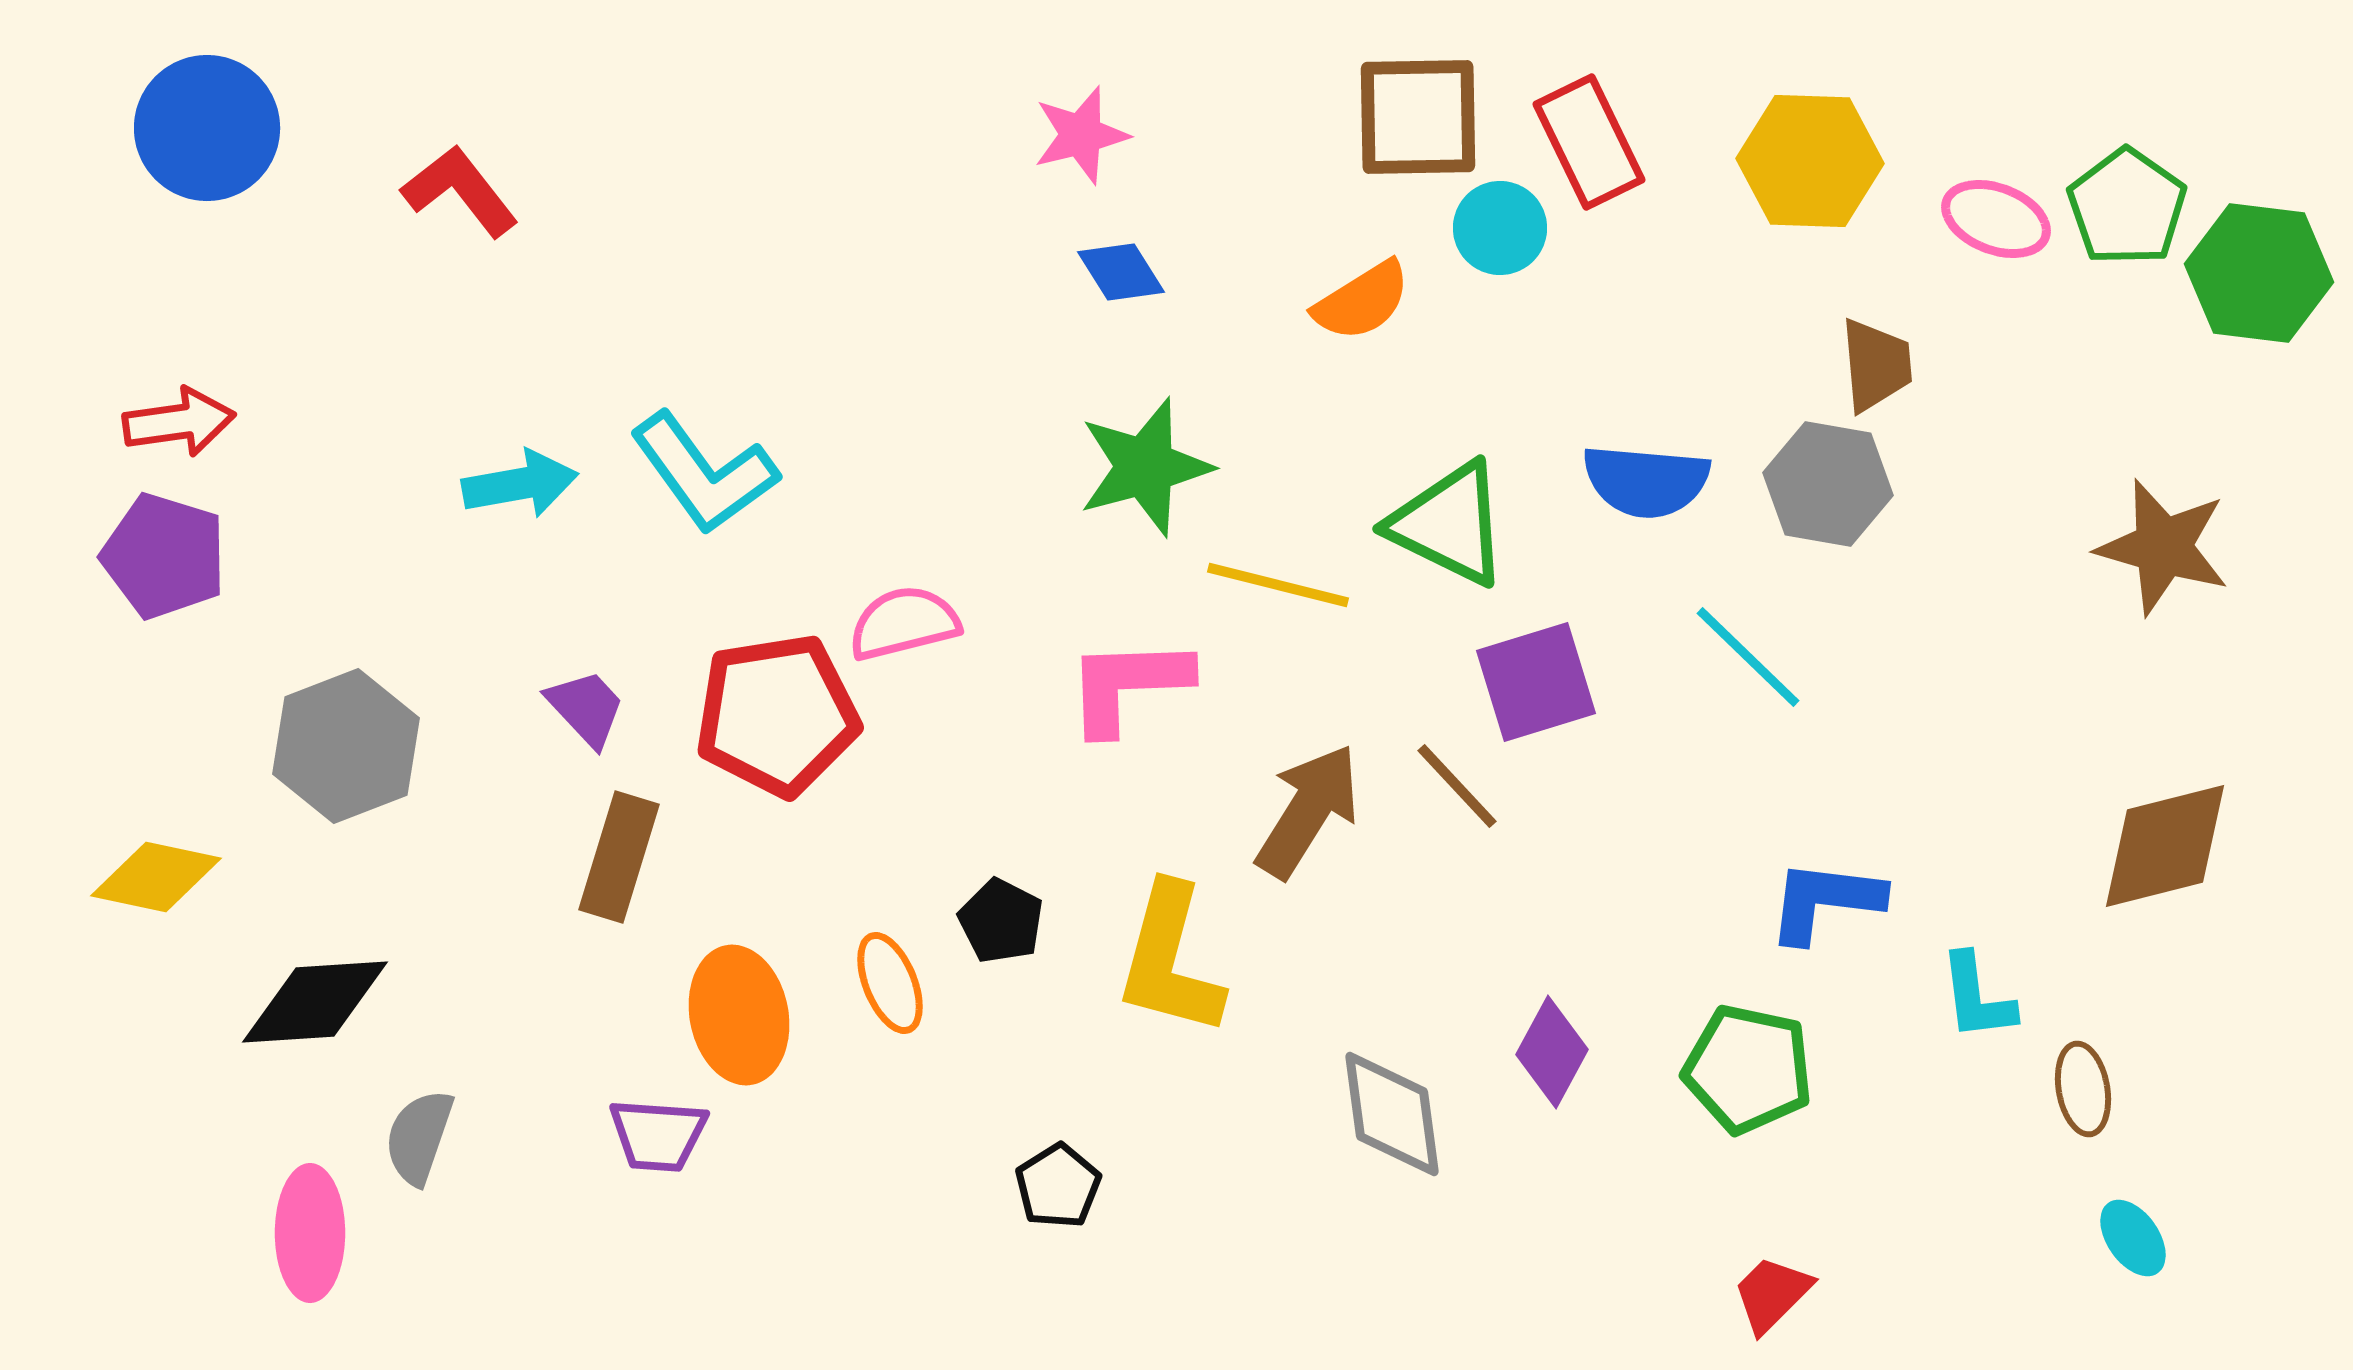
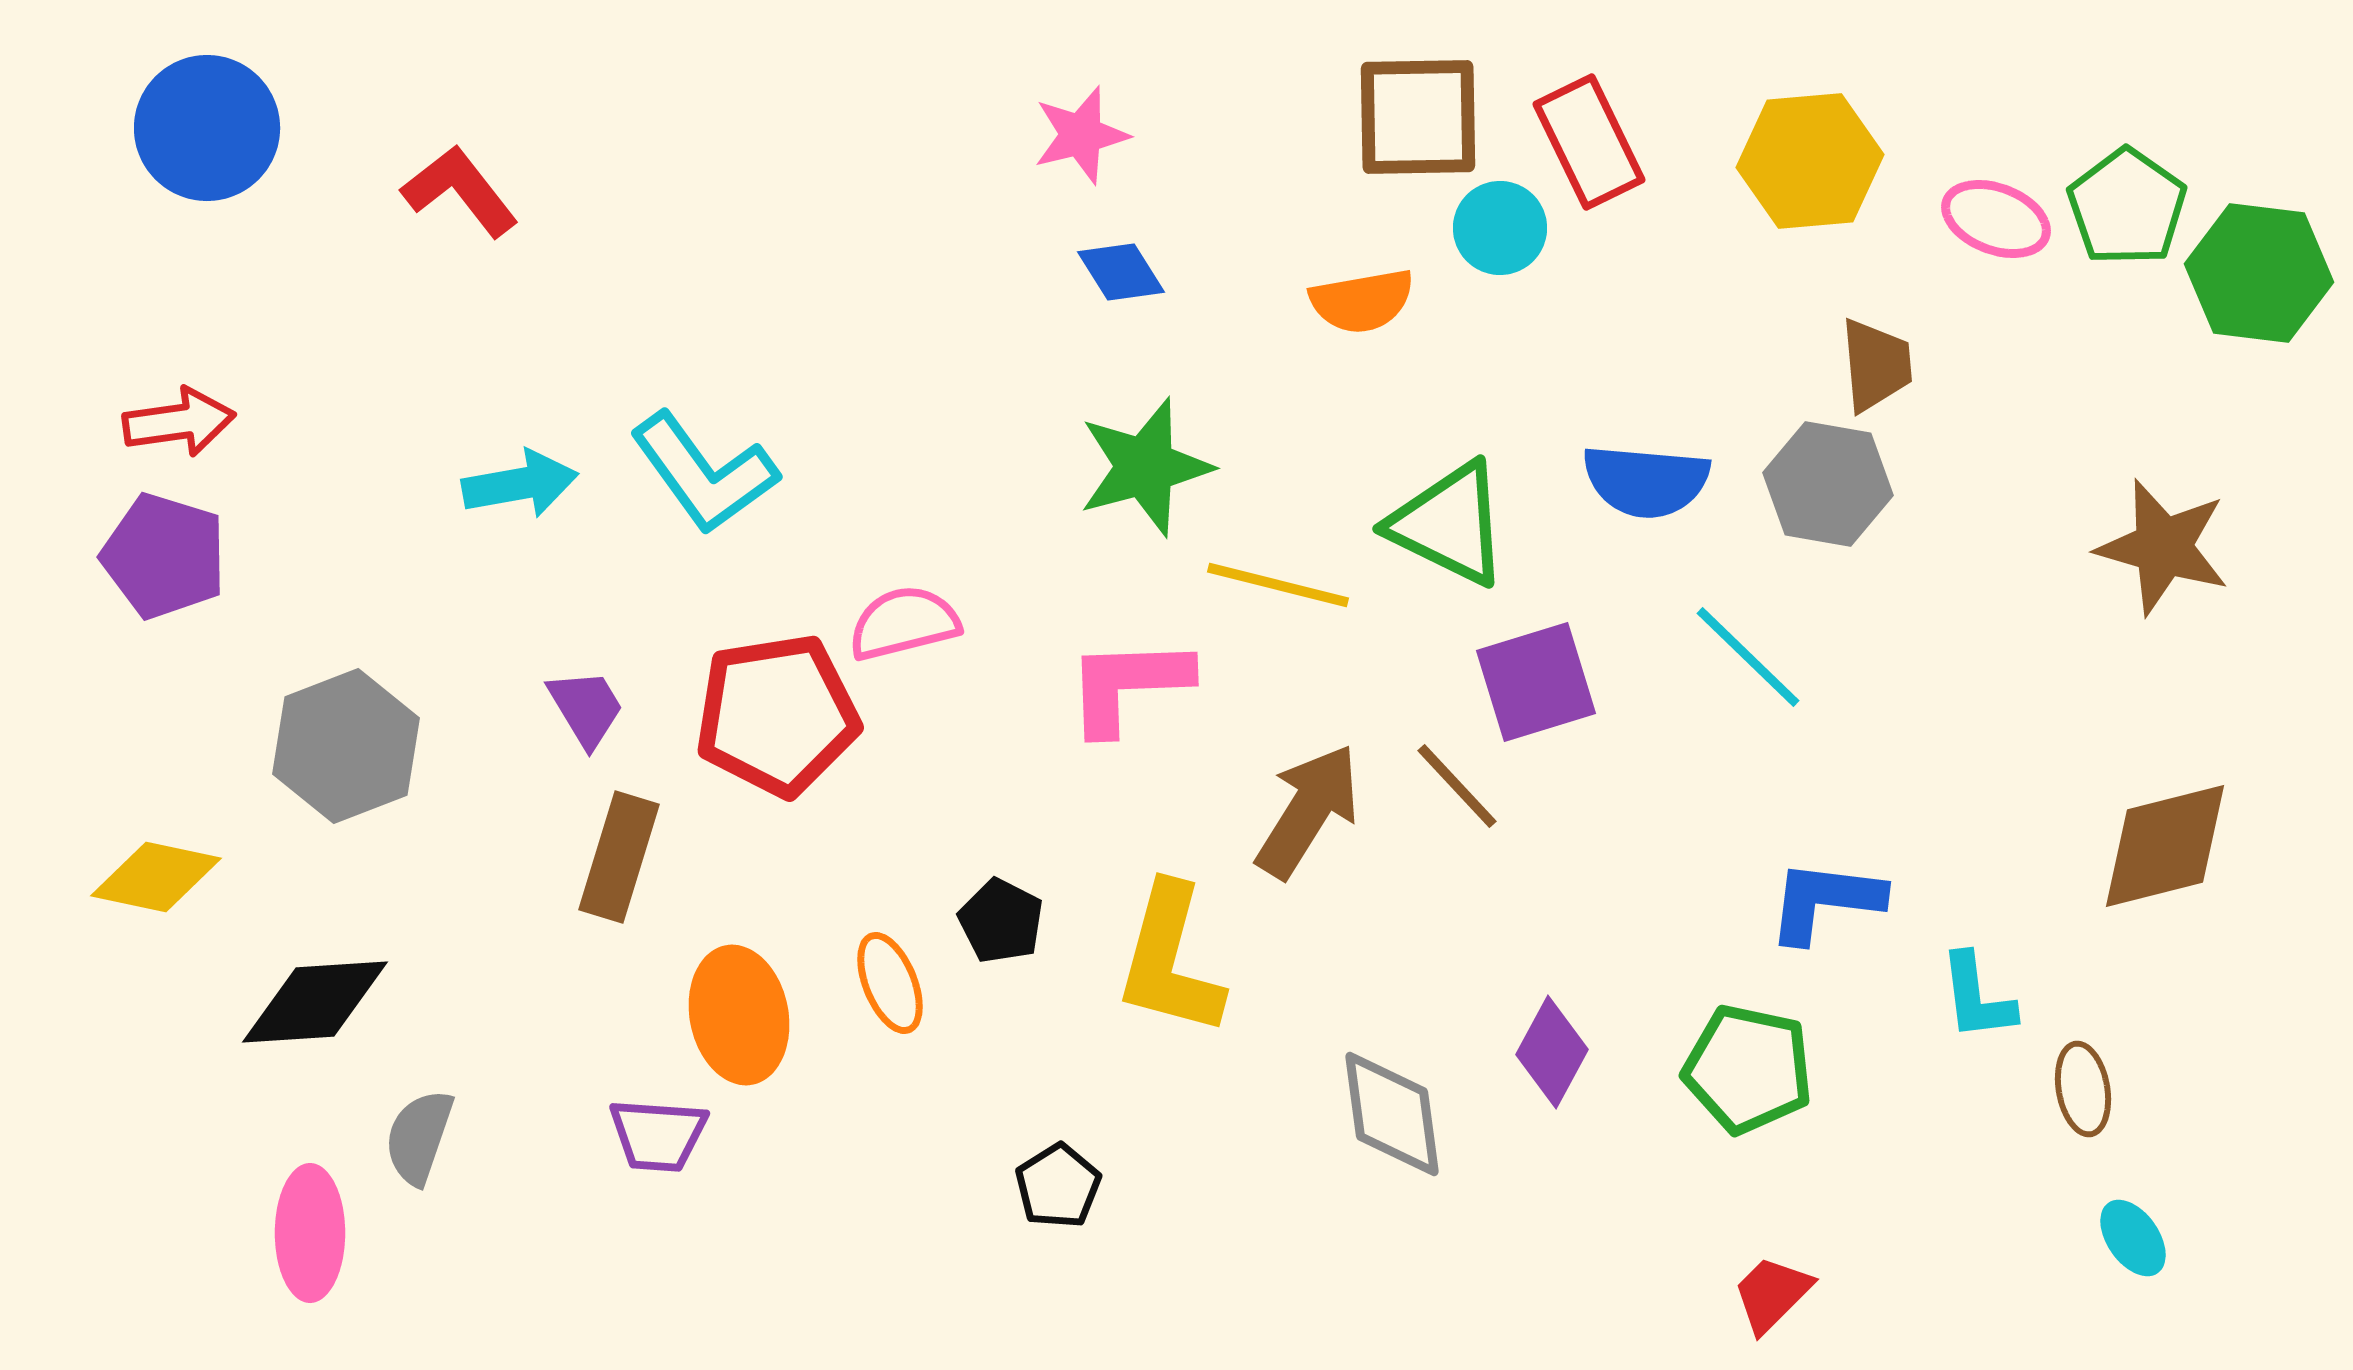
yellow hexagon at (1810, 161): rotated 7 degrees counterclockwise
orange semicircle at (1362, 301): rotated 22 degrees clockwise
purple trapezoid at (586, 708): rotated 12 degrees clockwise
